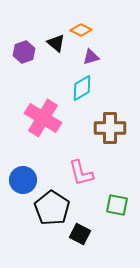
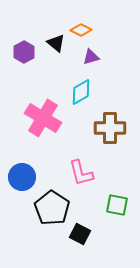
purple hexagon: rotated 10 degrees counterclockwise
cyan diamond: moved 1 px left, 4 px down
blue circle: moved 1 px left, 3 px up
